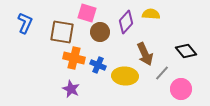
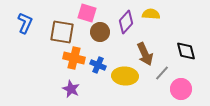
black diamond: rotated 25 degrees clockwise
